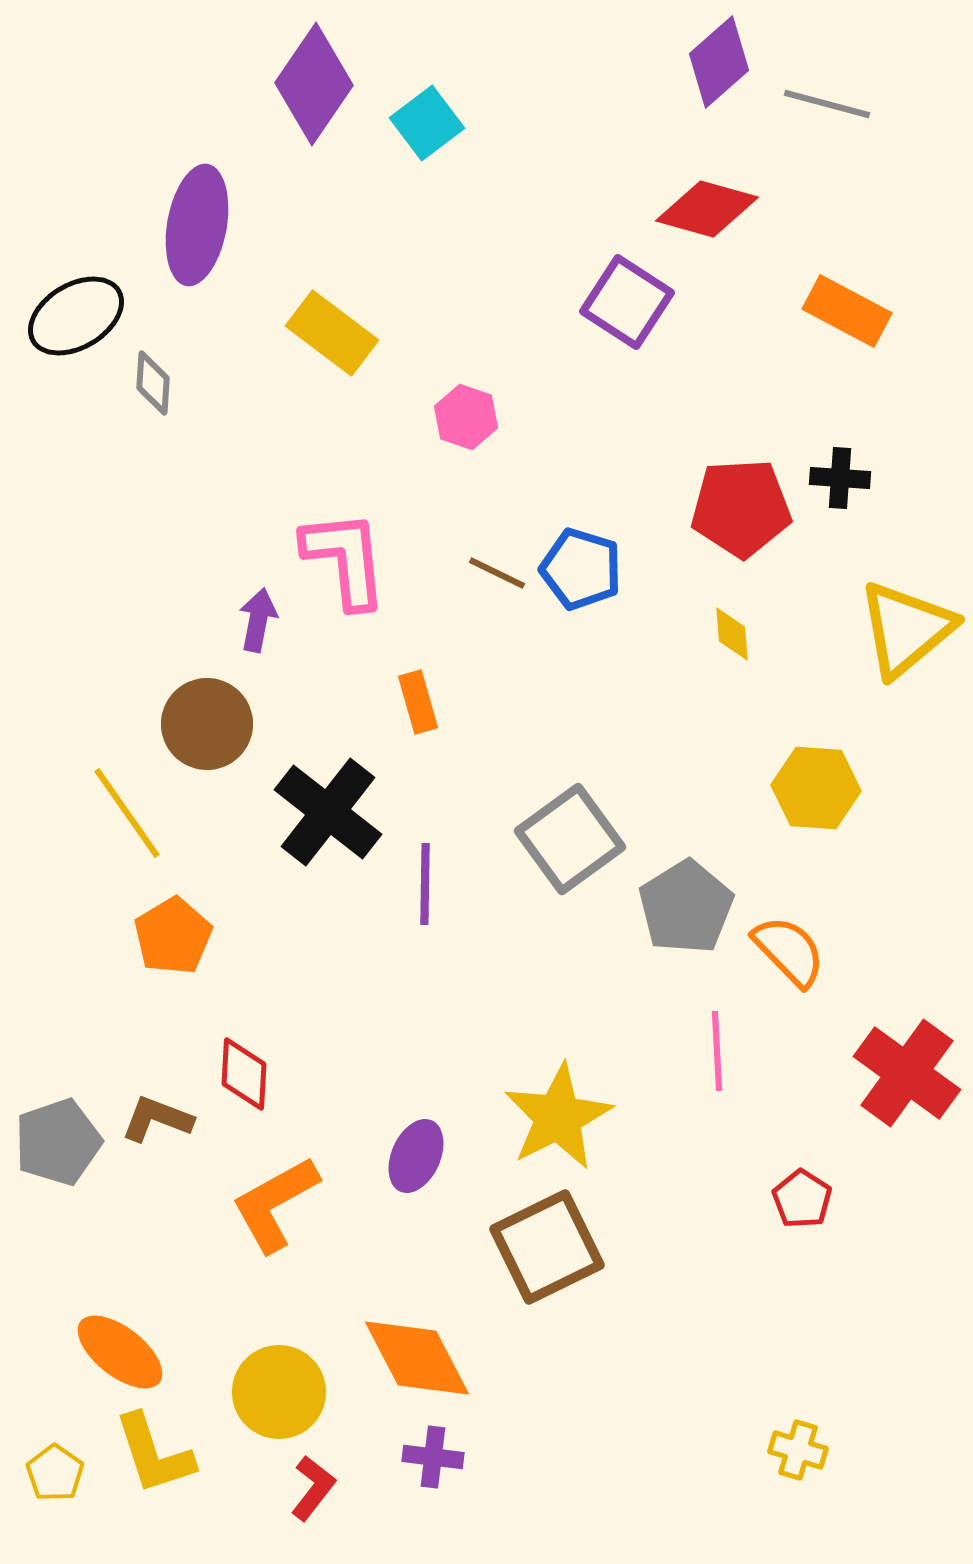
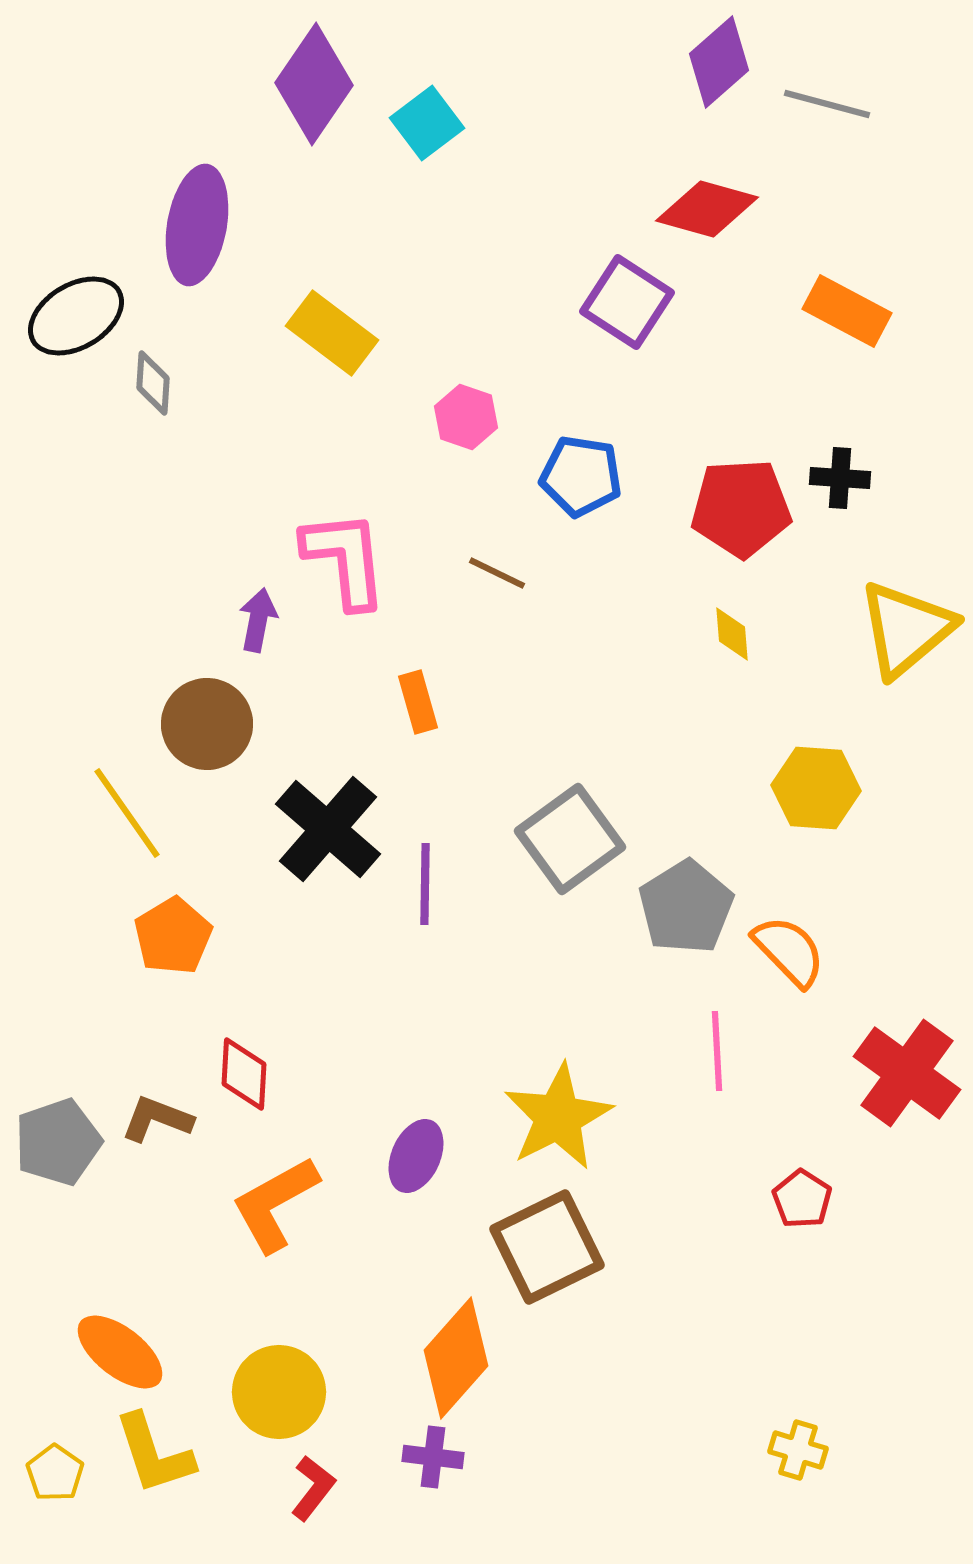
blue pentagon at (581, 569): moved 93 px up; rotated 8 degrees counterclockwise
black cross at (328, 812): moved 17 px down; rotated 3 degrees clockwise
orange diamond at (417, 1358): moved 39 px right; rotated 69 degrees clockwise
